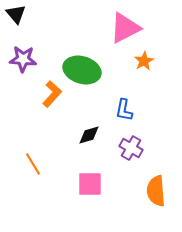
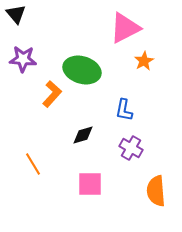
black diamond: moved 6 px left
